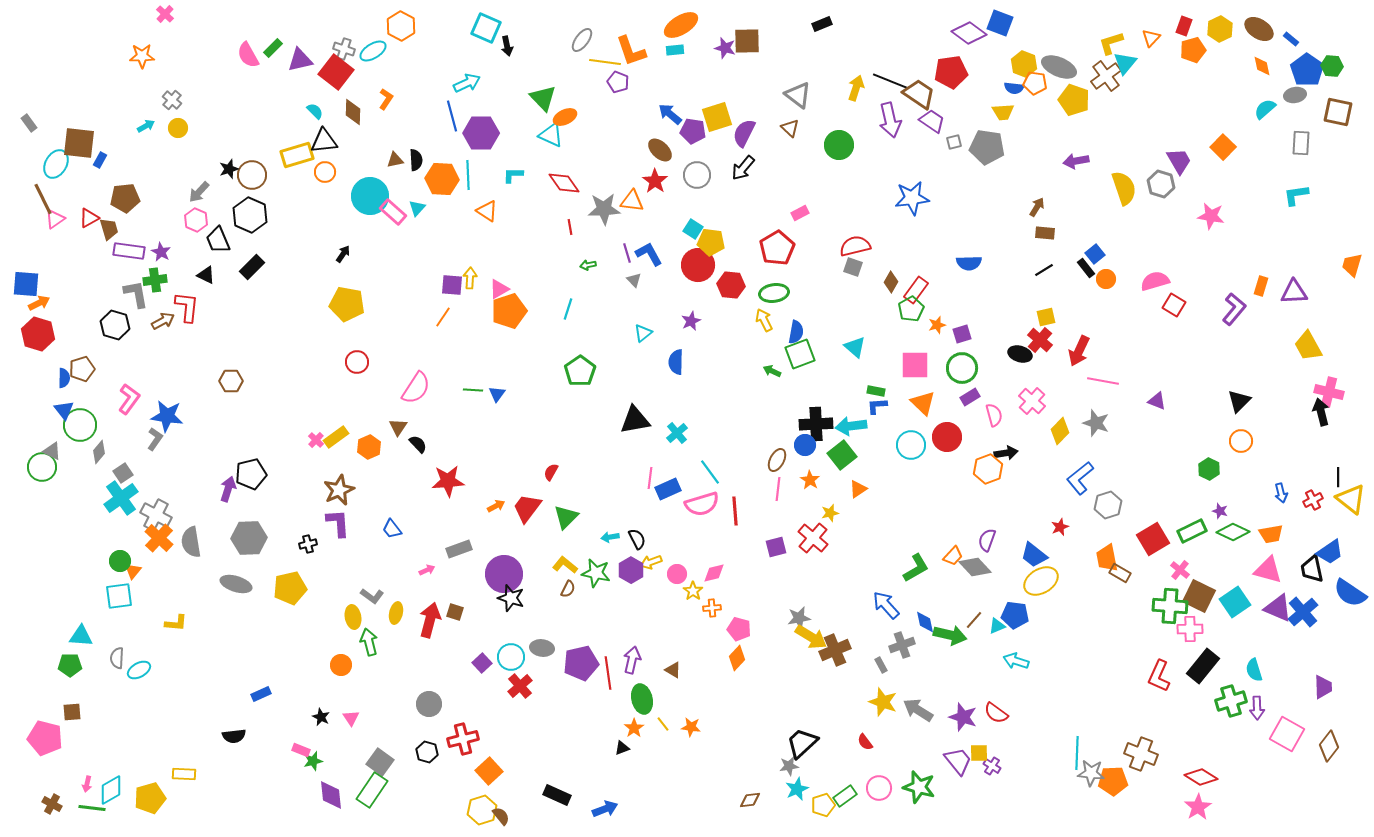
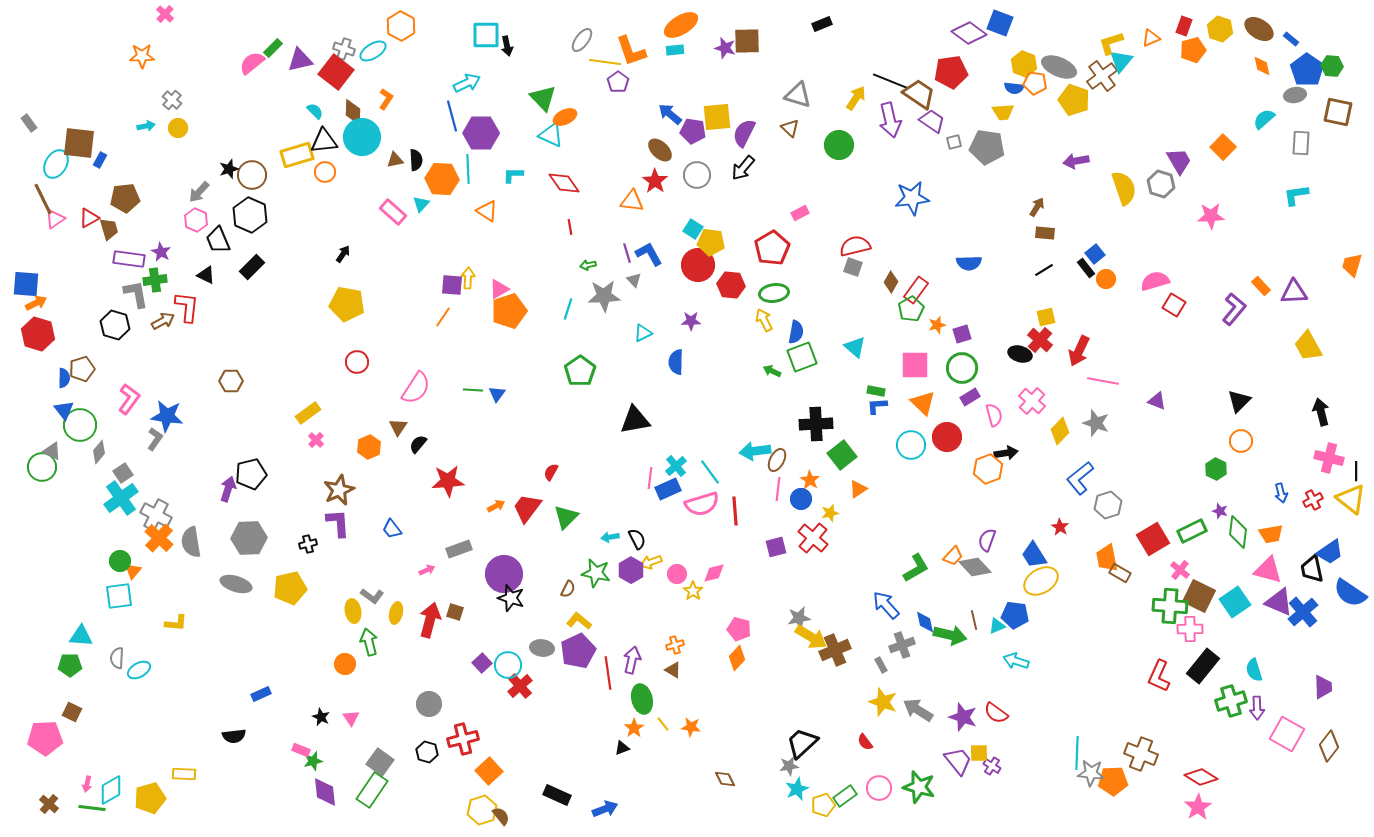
cyan square at (486, 28): moved 7 px down; rotated 24 degrees counterclockwise
yellow hexagon at (1220, 29): rotated 15 degrees counterclockwise
orange triangle at (1151, 38): rotated 24 degrees clockwise
pink semicircle at (248, 55): moved 4 px right, 8 px down; rotated 80 degrees clockwise
cyan triangle at (1125, 63): moved 4 px left, 2 px up
brown cross at (1106, 76): moved 4 px left
purple pentagon at (618, 82): rotated 15 degrees clockwise
yellow arrow at (856, 88): moved 10 px down; rotated 15 degrees clockwise
gray triangle at (798, 95): rotated 20 degrees counterclockwise
cyan semicircle at (1265, 109): moved 1 px left, 10 px down
yellow square at (717, 117): rotated 12 degrees clockwise
cyan arrow at (146, 126): rotated 18 degrees clockwise
cyan line at (468, 175): moved 6 px up
cyan circle at (370, 196): moved 8 px left, 59 px up
cyan triangle at (417, 208): moved 4 px right, 4 px up
gray star at (604, 209): moved 87 px down
pink star at (1211, 216): rotated 12 degrees counterclockwise
red pentagon at (777, 248): moved 5 px left
purple rectangle at (129, 251): moved 8 px down
yellow arrow at (470, 278): moved 2 px left
orange rectangle at (1261, 286): rotated 60 degrees counterclockwise
orange arrow at (39, 303): moved 3 px left
purple star at (691, 321): rotated 24 degrees clockwise
cyan triangle at (643, 333): rotated 12 degrees clockwise
green square at (800, 354): moved 2 px right, 3 px down
pink cross at (1329, 392): moved 66 px down
cyan arrow at (851, 426): moved 96 px left, 25 px down
cyan cross at (677, 433): moved 1 px left, 33 px down
yellow rectangle at (336, 437): moved 28 px left, 24 px up
black semicircle at (418, 444): rotated 96 degrees counterclockwise
blue circle at (805, 445): moved 4 px left, 54 px down
green hexagon at (1209, 469): moved 7 px right
black line at (1338, 477): moved 18 px right, 6 px up
red star at (1060, 527): rotated 18 degrees counterclockwise
green diamond at (1233, 532): moved 5 px right; rotated 72 degrees clockwise
blue trapezoid at (1034, 555): rotated 20 degrees clockwise
yellow L-shape at (565, 565): moved 14 px right, 56 px down
orange cross at (712, 608): moved 37 px left, 37 px down; rotated 12 degrees counterclockwise
purple triangle at (1278, 608): moved 1 px right, 6 px up
yellow ellipse at (353, 617): moved 6 px up
brown line at (974, 620): rotated 54 degrees counterclockwise
cyan circle at (511, 657): moved 3 px left, 8 px down
purple pentagon at (581, 663): moved 3 px left, 12 px up; rotated 12 degrees counterclockwise
orange circle at (341, 665): moved 4 px right, 1 px up
brown square at (72, 712): rotated 30 degrees clockwise
pink pentagon at (45, 738): rotated 16 degrees counterclockwise
purple diamond at (331, 795): moved 6 px left, 3 px up
brown diamond at (750, 800): moved 25 px left, 21 px up; rotated 70 degrees clockwise
brown cross at (52, 804): moved 3 px left; rotated 12 degrees clockwise
